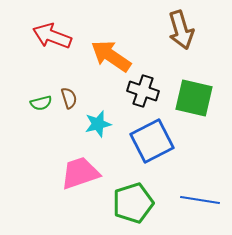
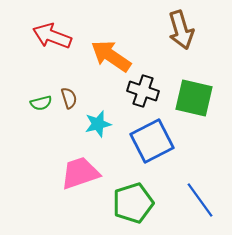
blue line: rotated 45 degrees clockwise
